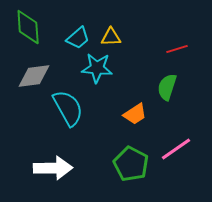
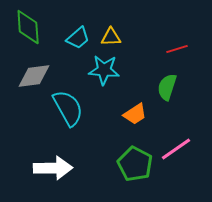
cyan star: moved 7 px right, 2 px down
green pentagon: moved 4 px right
